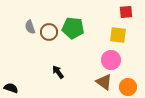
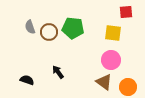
yellow square: moved 5 px left, 2 px up
black semicircle: moved 16 px right, 8 px up
